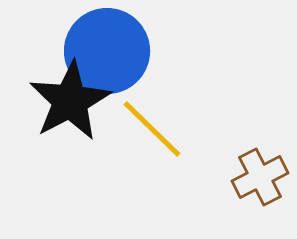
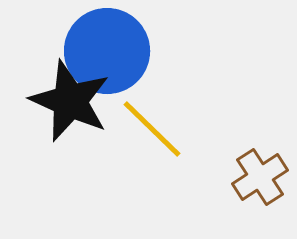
black star: rotated 20 degrees counterclockwise
brown cross: rotated 6 degrees counterclockwise
